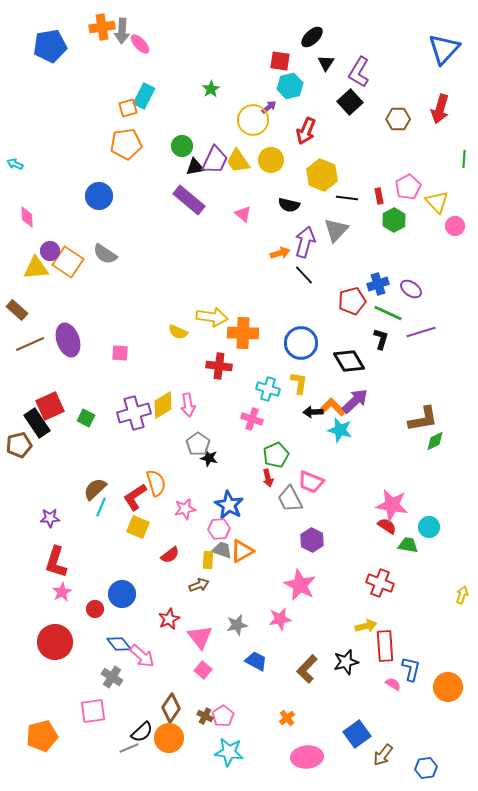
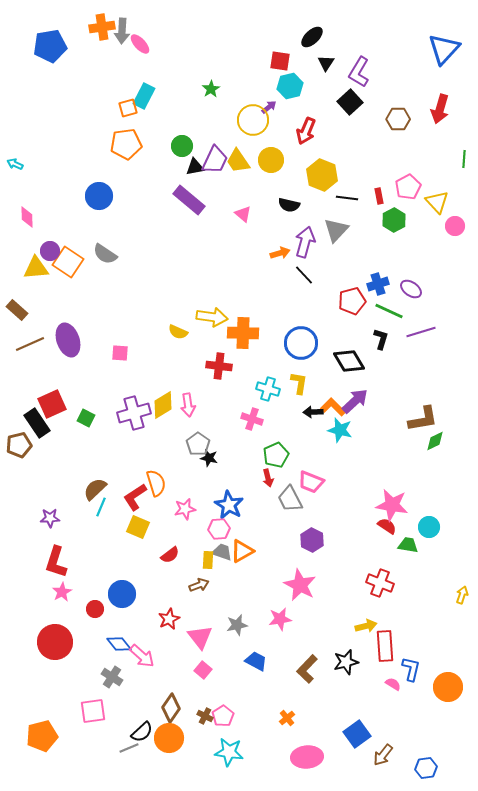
green line at (388, 313): moved 1 px right, 2 px up
red square at (50, 406): moved 2 px right, 2 px up
gray trapezoid at (222, 550): moved 2 px down
